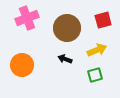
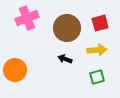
red square: moved 3 px left, 3 px down
yellow arrow: rotated 18 degrees clockwise
orange circle: moved 7 px left, 5 px down
green square: moved 2 px right, 2 px down
